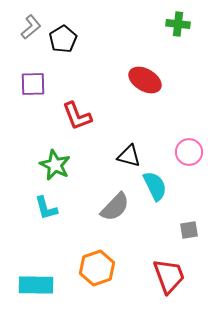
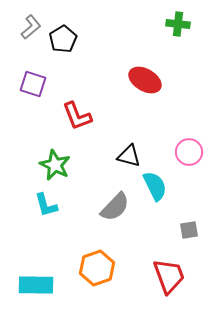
purple square: rotated 20 degrees clockwise
cyan L-shape: moved 3 px up
